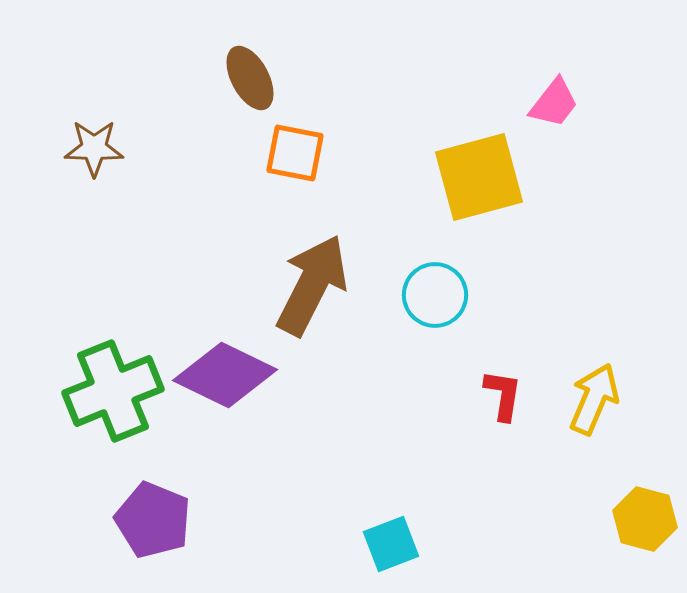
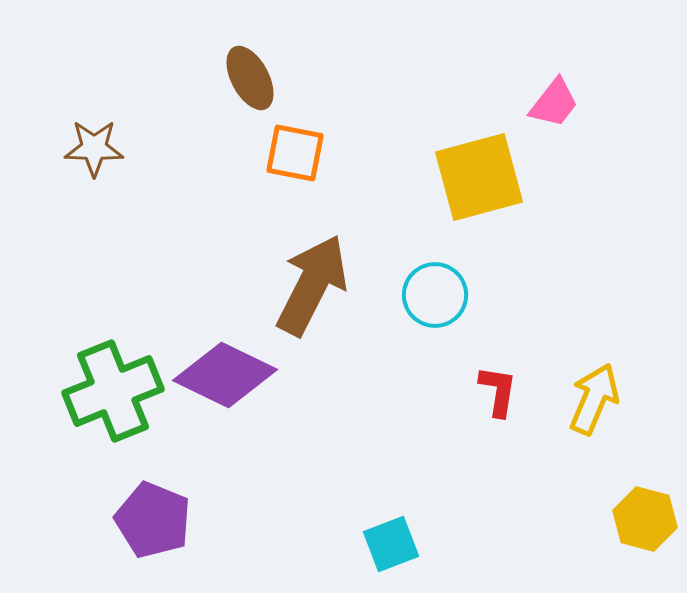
red L-shape: moved 5 px left, 4 px up
